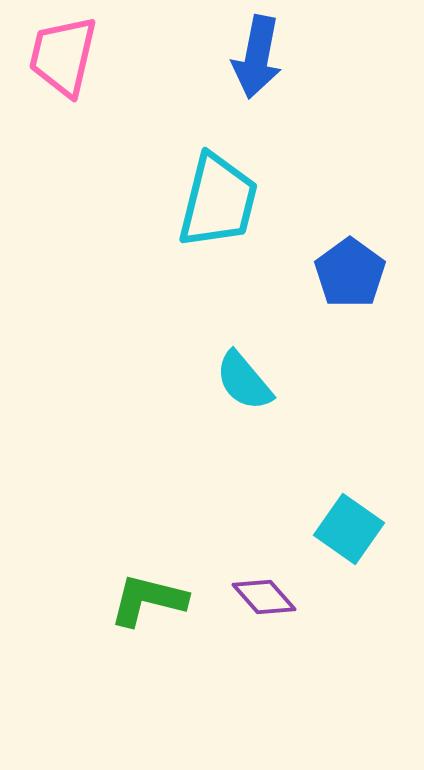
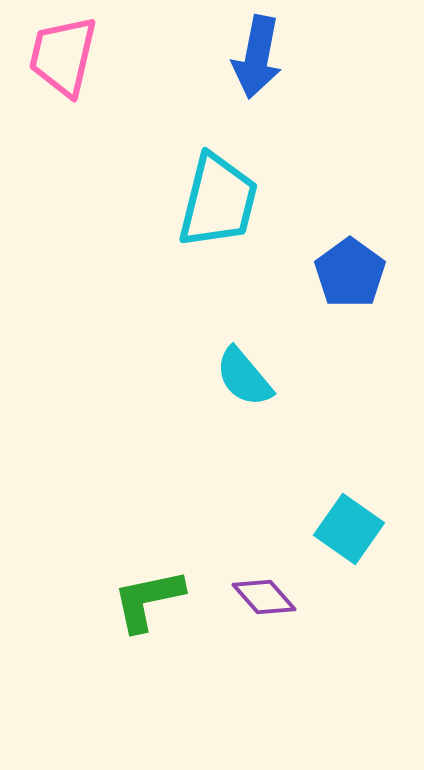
cyan semicircle: moved 4 px up
green L-shape: rotated 26 degrees counterclockwise
